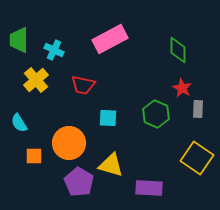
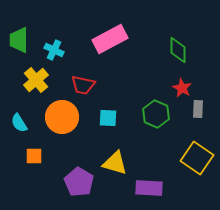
orange circle: moved 7 px left, 26 px up
yellow triangle: moved 4 px right, 2 px up
